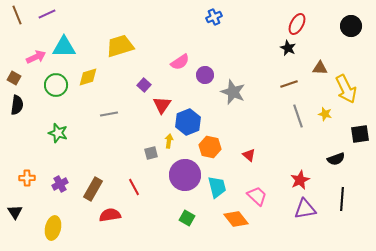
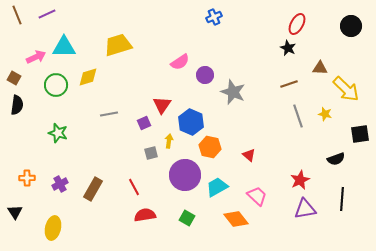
yellow trapezoid at (120, 46): moved 2 px left, 1 px up
purple square at (144, 85): moved 38 px down; rotated 24 degrees clockwise
yellow arrow at (346, 89): rotated 20 degrees counterclockwise
blue hexagon at (188, 122): moved 3 px right; rotated 15 degrees counterclockwise
cyan trapezoid at (217, 187): rotated 105 degrees counterclockwise
red semicircle at (110, 215): moved 35 px right
